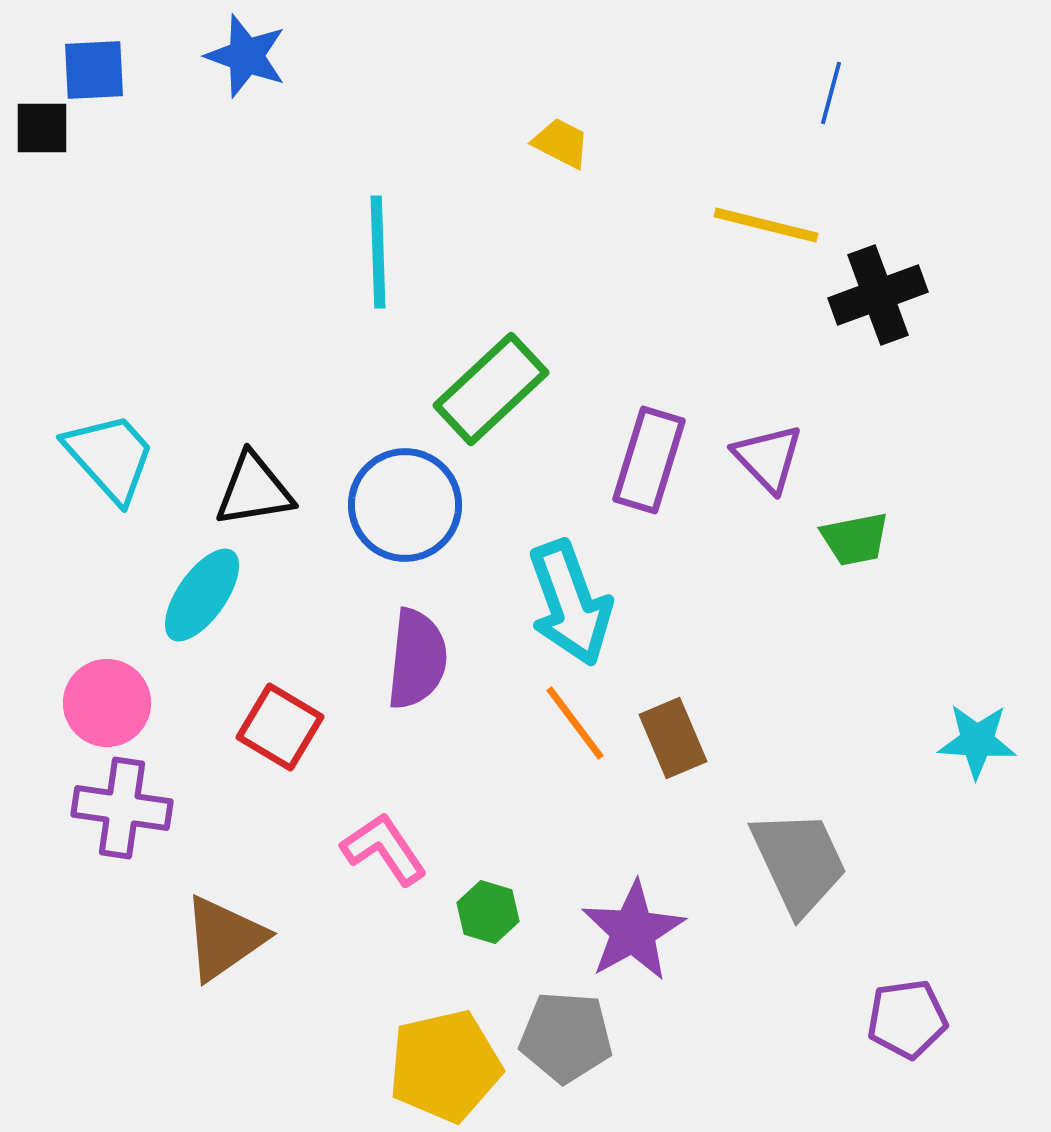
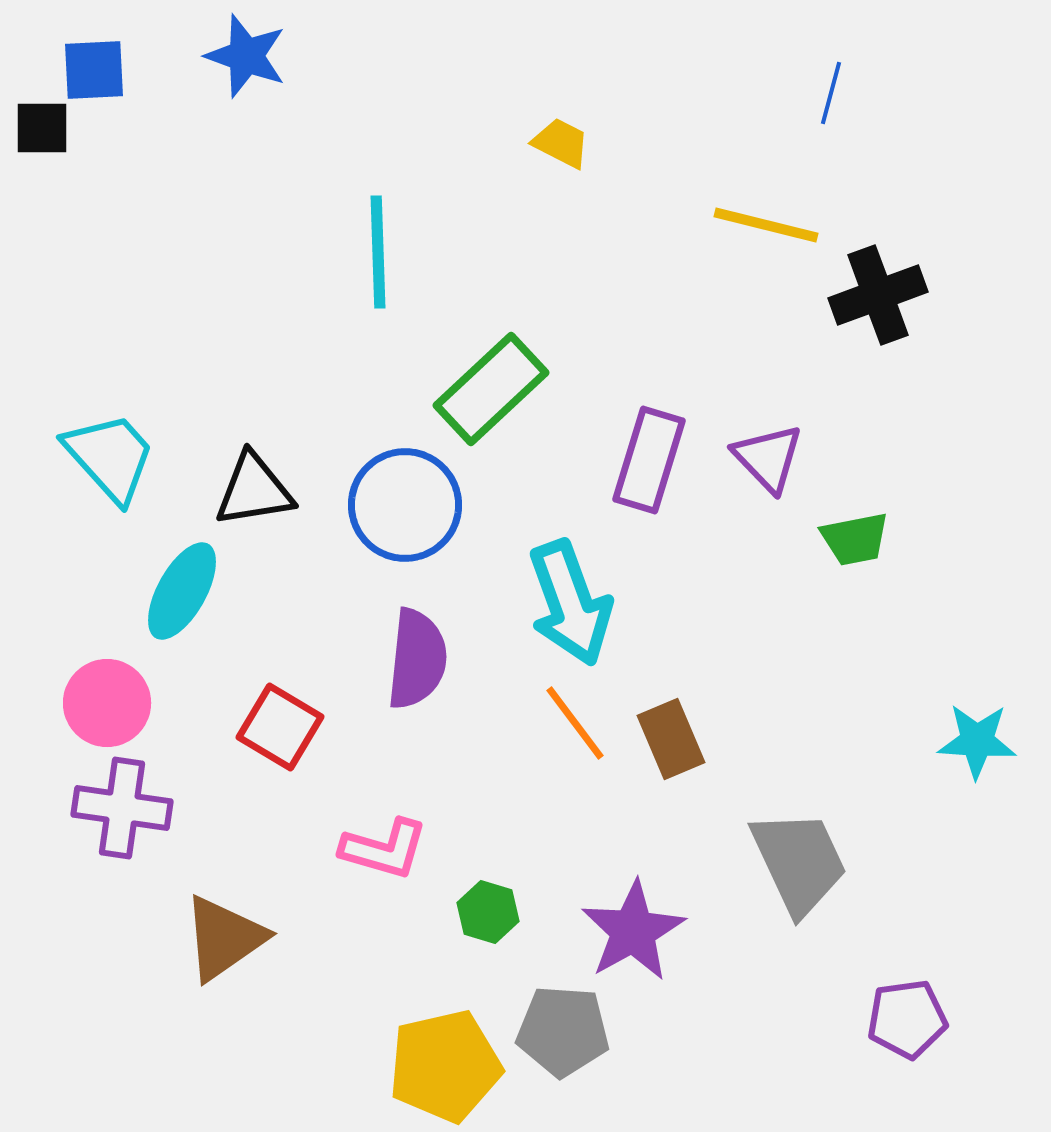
cyan ellipse: moved 20 px left, 4 px up; rotated 6 degrees counterclockwise
brown rectangle: moved 2 px left, 1 px down
pink L-shape: rotated 140 degrees clockwise
gray pentagon: moved 3 px left, 6 px up
